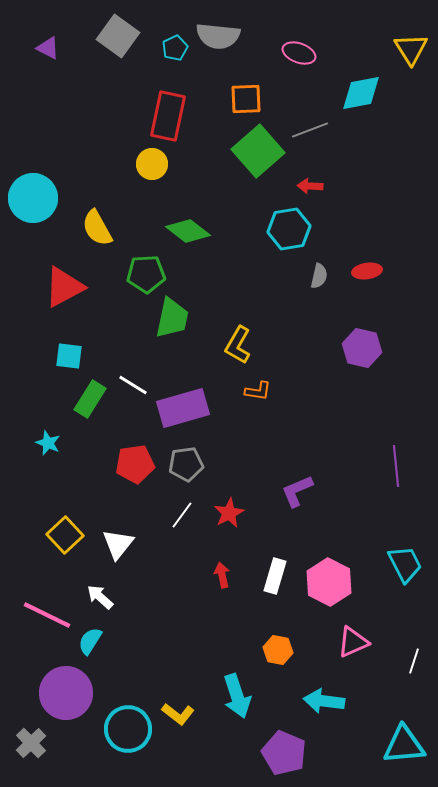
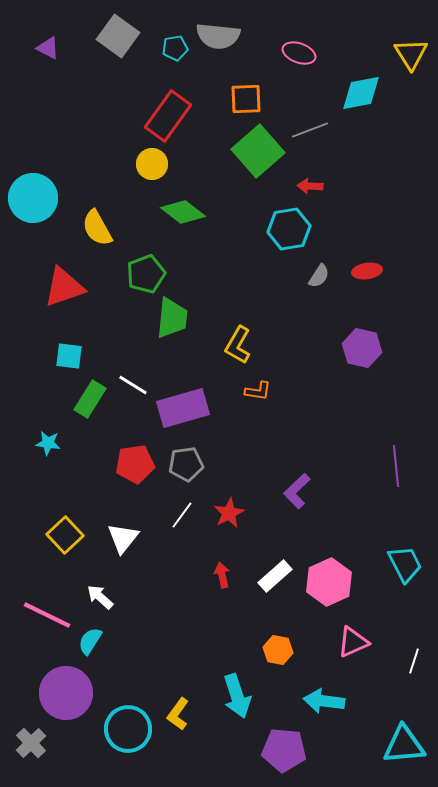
cyan pentagon at (175, 48): rotated 15 degrees clockwise
yellow triangle at (411, 49): moved 5 px down
red rectangle at (168, 116): rotated 24 degrees clockwise
green diamond at (188, 231): moved 5 px left, 19 px up
green pentagon at (146, 274): rotated 18 degrees counterclockwise
gray semicircle at (319, 276): rotated 20 degrees clockwise
red triangle at (64, 287): rotated 9 degrees clockwise
green trapezoid at (172, 318): rotated 6 degrees counterclockwise
cyan star at (48, 443): rotated 15 degrees counterclockwise
purple L-shape at (297, 491): rotated 21 degrees counterclockwise
white triangle at (118, 544): moved 5 px right, 6 px up
white rectangle at (275, 576): rotated 32 degrees clockwise
pink hexagon at (329, 582): rotated 9 degrees clockwise
yellow L-shape at (178, 714): rotated 88 degrees clockwise
purple pentagon at (284, 753): moved 3 px up; rotated 18 degrees counterclockwise
